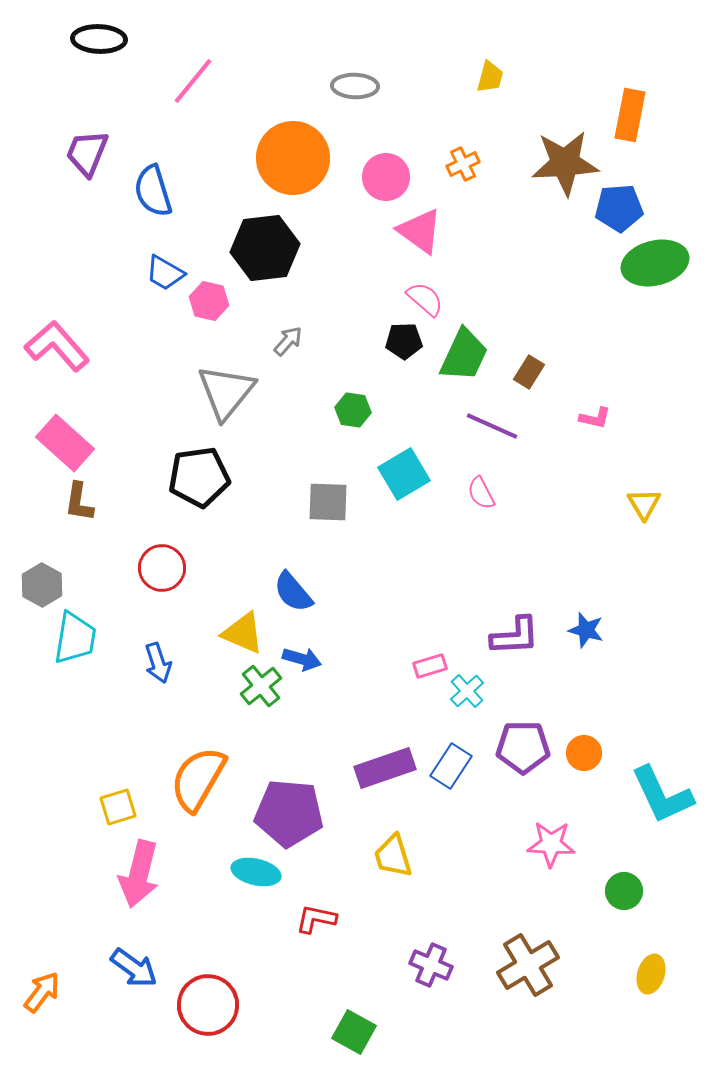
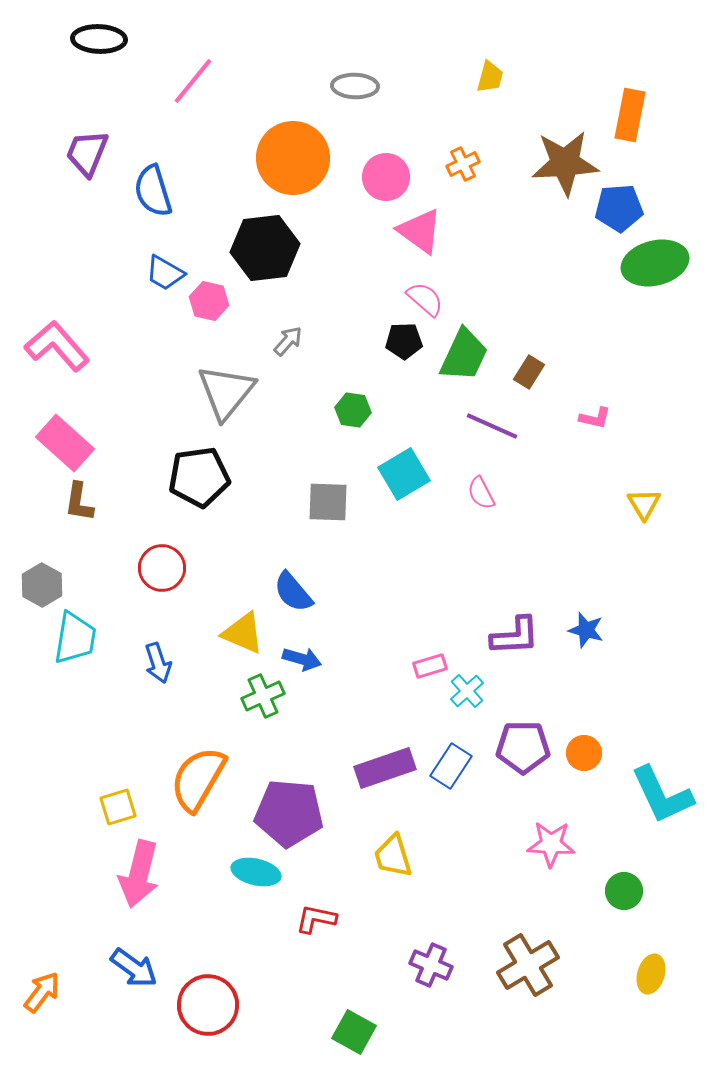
green cross at (261, 686): moved 2 px right, 10 px down; rotated 15 degrees clockwise
